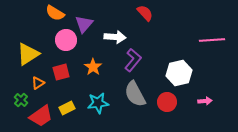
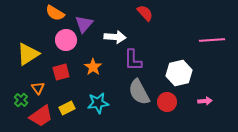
purple L-shape: rotated 140 degrees clockwise
orange triangle: moved 5 px down; rotated 32 degrees counterclockwise
gray semicircle: moved 4 px right, 2 px up
